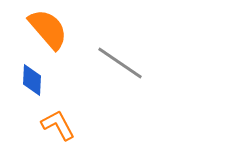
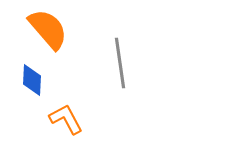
gray line: rotated 48 degrees clockwise
orange L-shape: moved 8 px right, 6 px up
